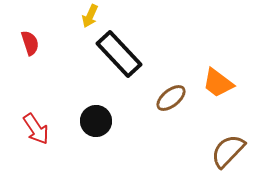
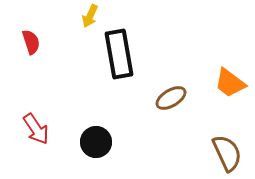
red semicircle: moved 1 px right, 1 px up
black rectangle: rotated 33 degrees clockwise
orange trapezoid: moved 12 px right
brown ellipse: rotated 8 degrees clockwise
black circle: moved 21 px down
brown semicircle: moved 1 px left, 2 px down; rotated 111 degrees clockwise
